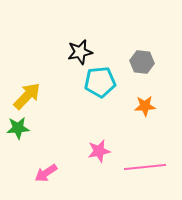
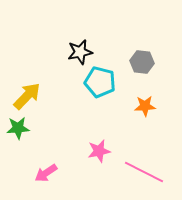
cyan pentagon: rotated 20 degrees clockwise
pink line: moved 1 px left, 5 px down; rotated 33 degrees clockwise
